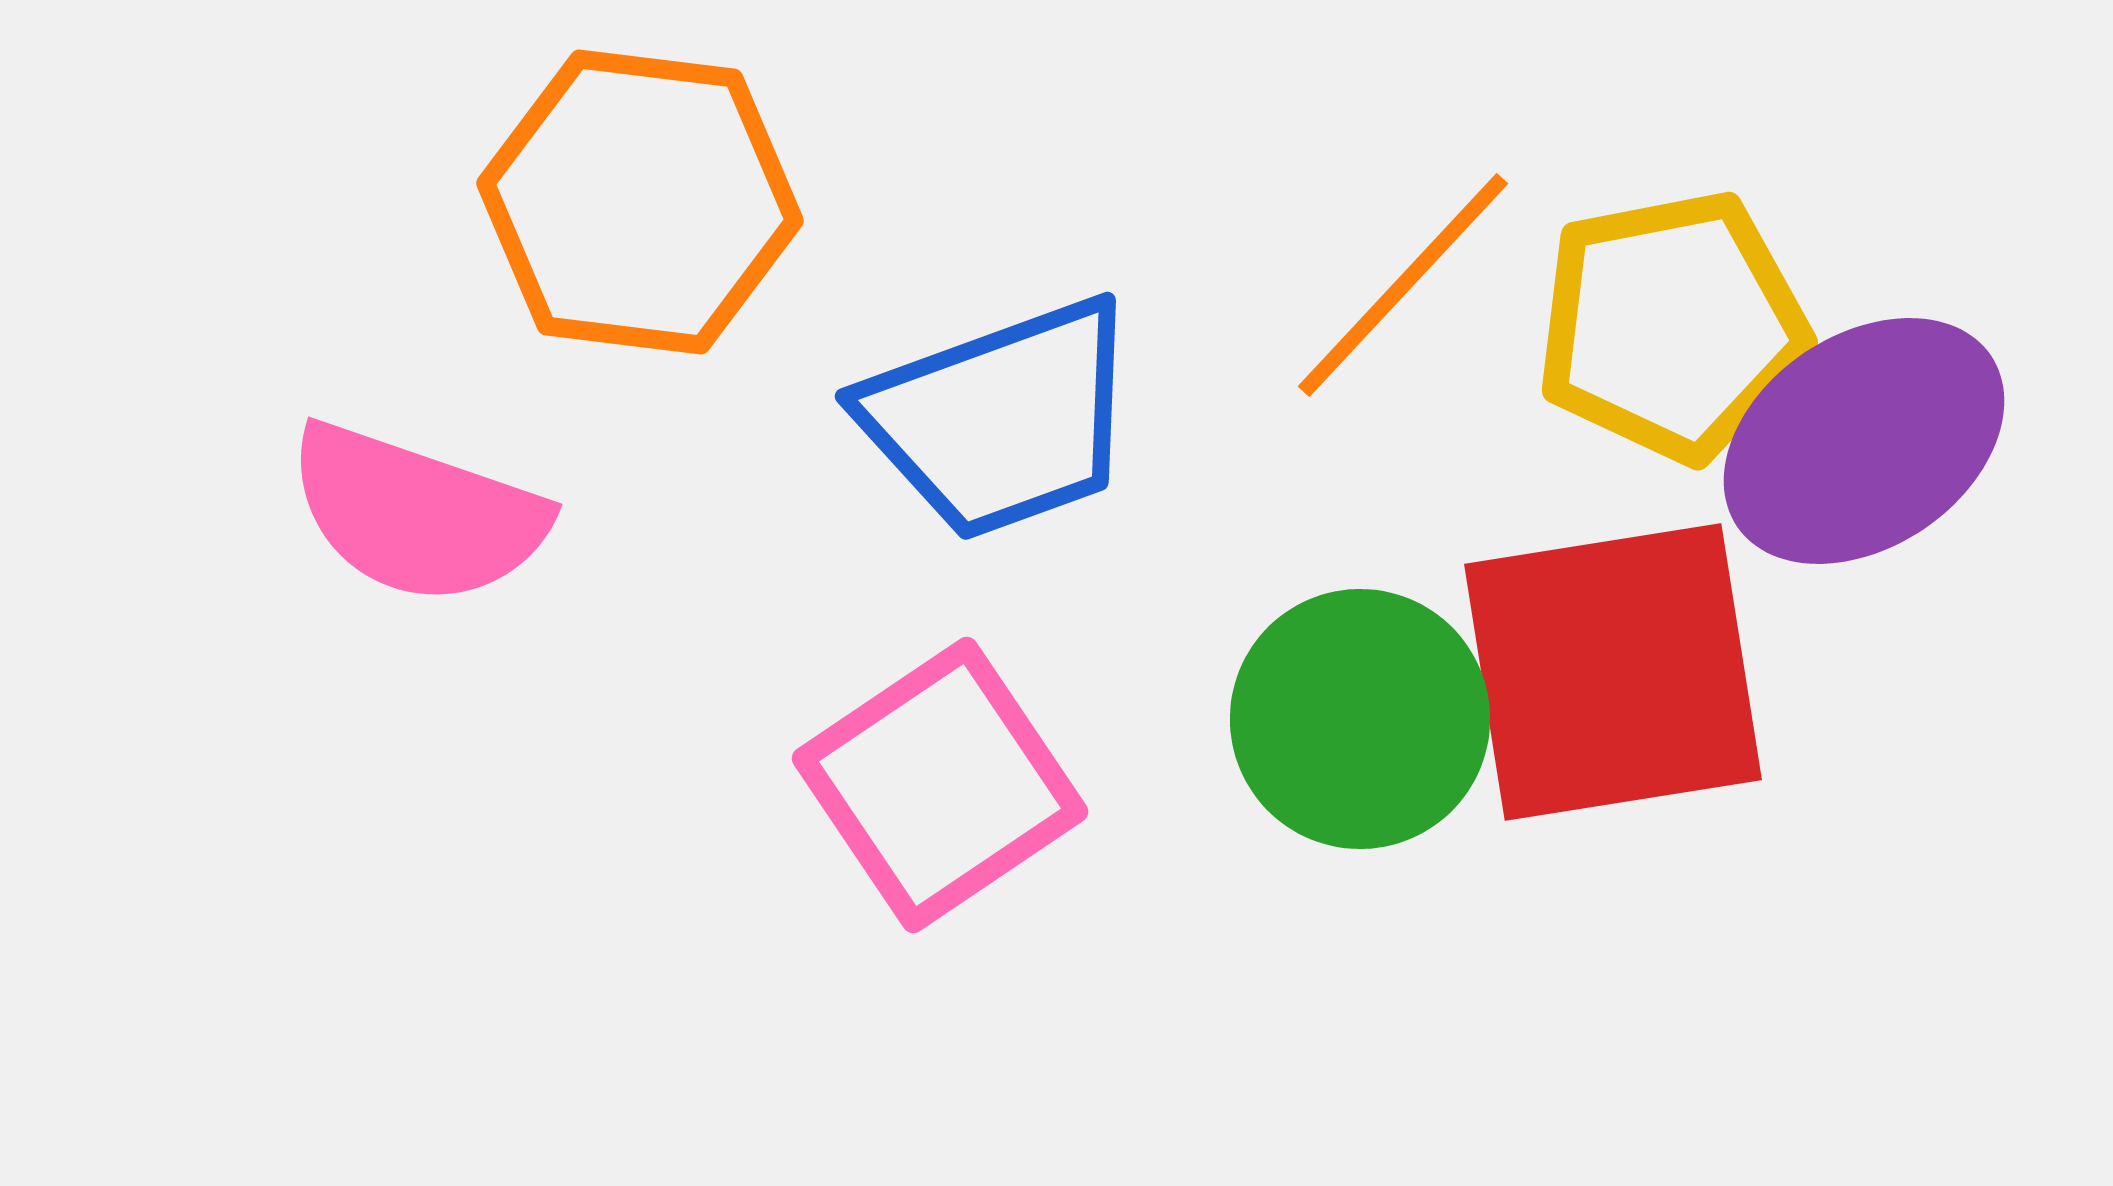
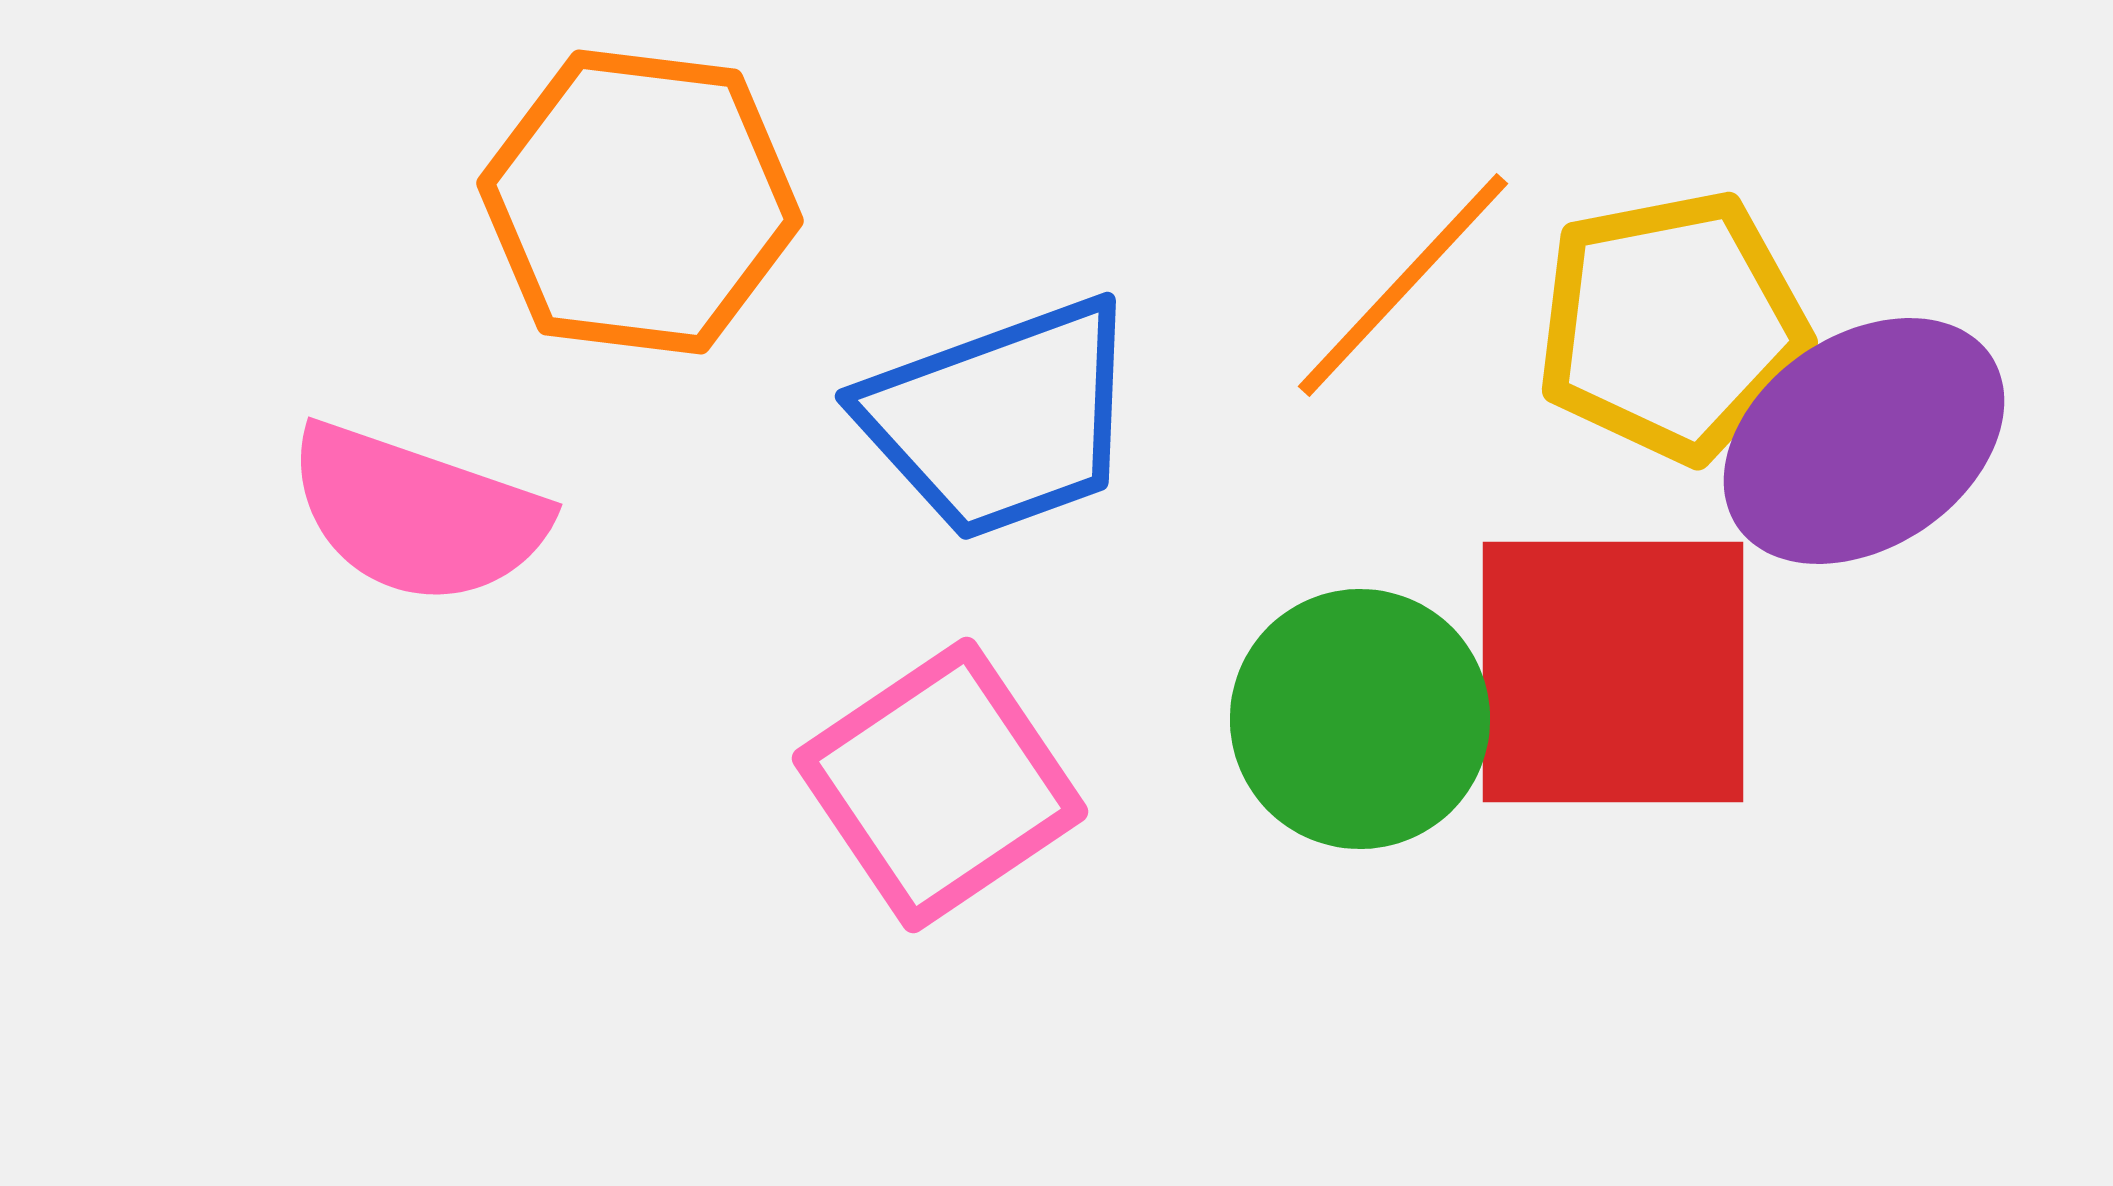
red square: rotated 9 degrees clockwise
